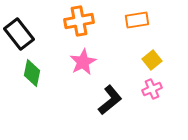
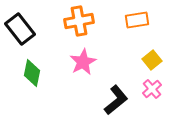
black rectangle: moved 1 px right, 5 px up
pink cross: rotated 18 degrees counterclockwise
black L-shape: moved 6 px right
